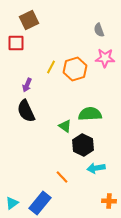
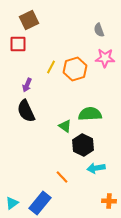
red square: moved 2 px right, 1 px down
